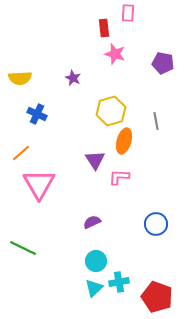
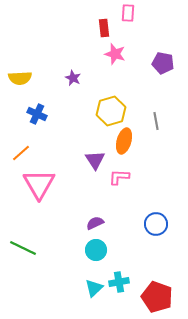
purple semicircle: moved 3 px right, 1 px down
cyan circle: moved 11 px up
